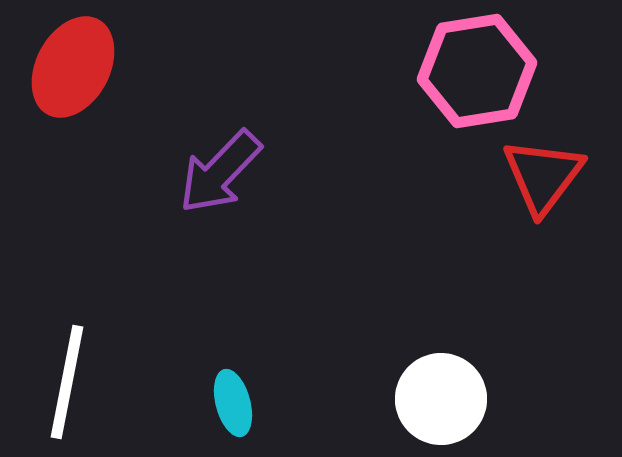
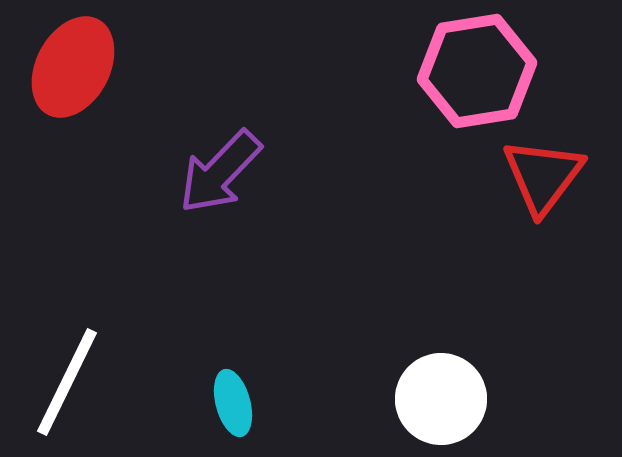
white line: rotated 15 degrees clockwise
